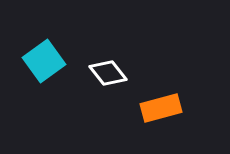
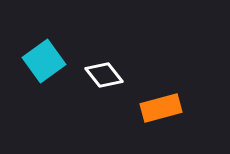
white diamond: moved 4 px left, 2 px down
